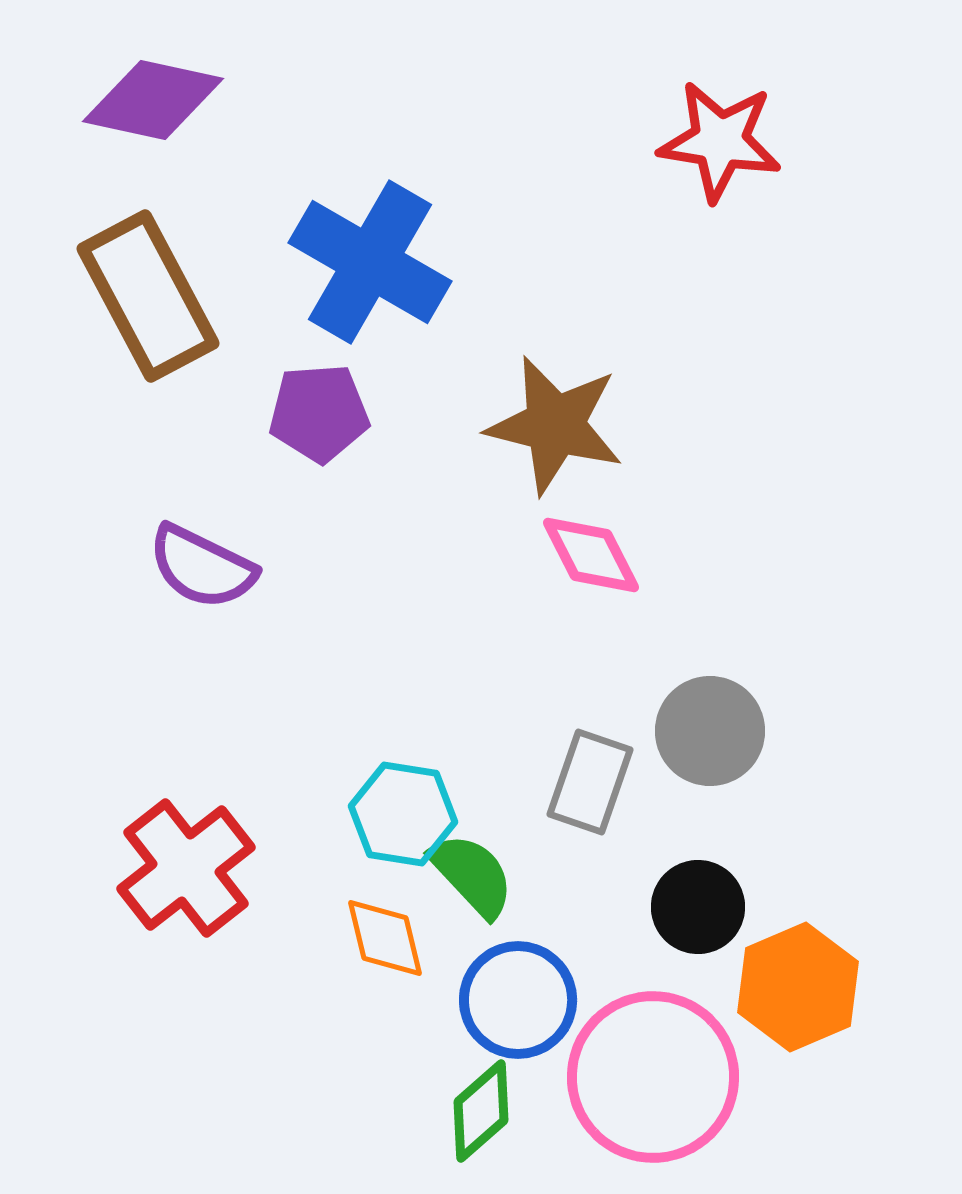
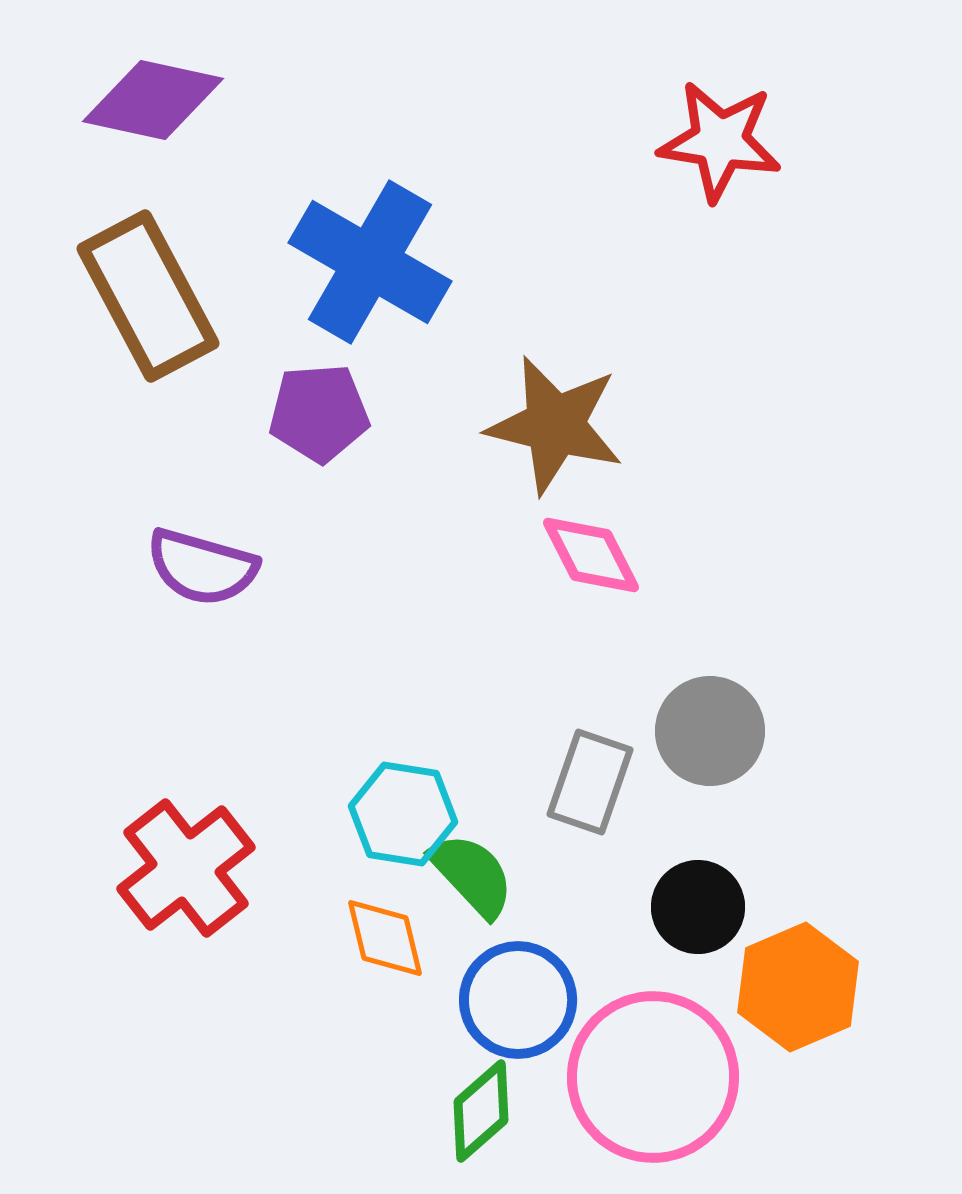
purple semicircle: rotated 10 degrees counterclockwise
